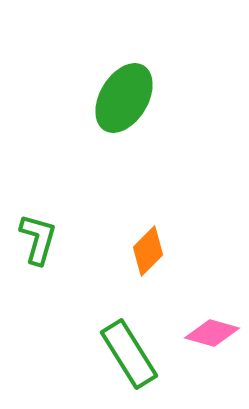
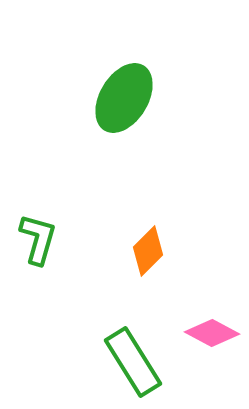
pink diamond: rotated 12 degrees clockwise
green rectangle: moved 4 px right, 8 px down
